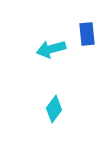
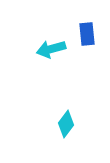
cyan diamond: moved 12 px right, 15 px down
